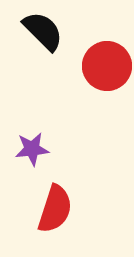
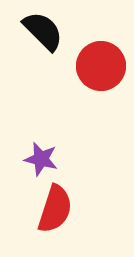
red circle: moved 6 px left
purple star: moved 9 px right, 10 px down; rotated 20 degrees clockwise
